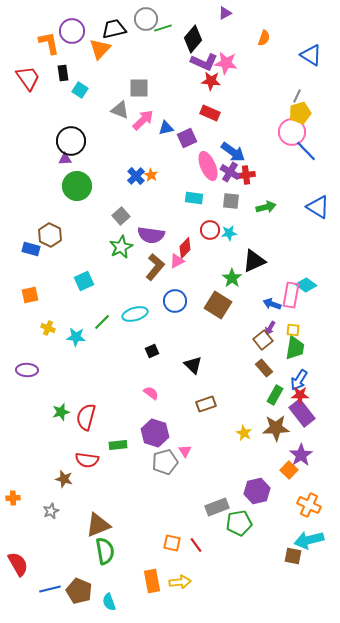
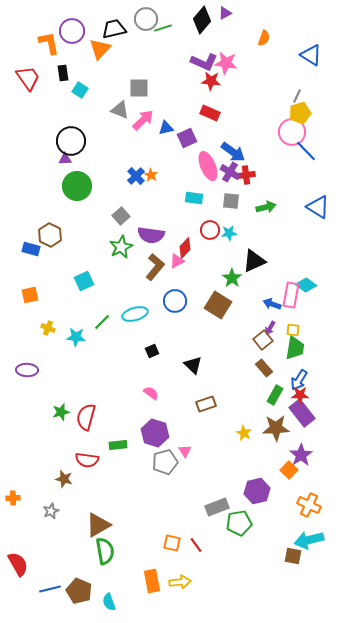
black diamond at (193, 39): moved 9 px right, 19 px up
brown triangle at (98, 525): rotated 8 degrees counterclockwise
